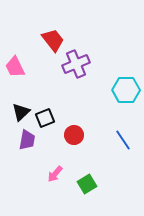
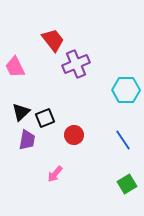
green square: moved 40 px right
